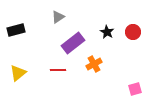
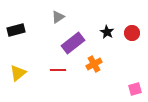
red circle: moved 1 px left, 1 px down
